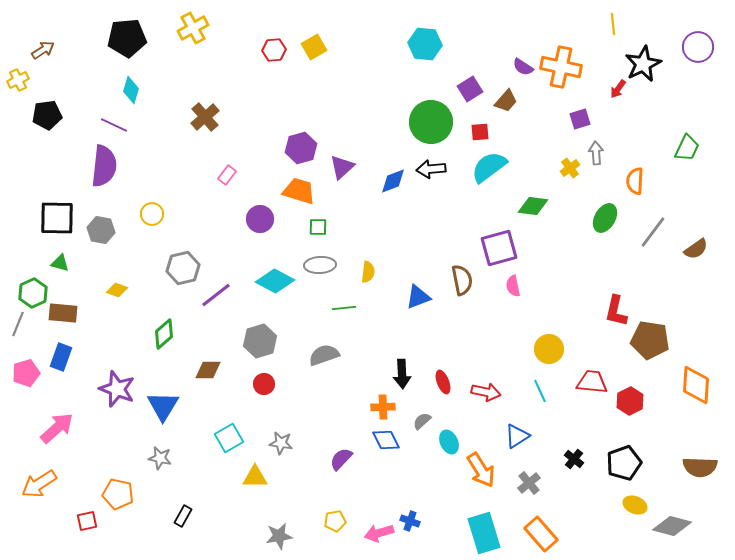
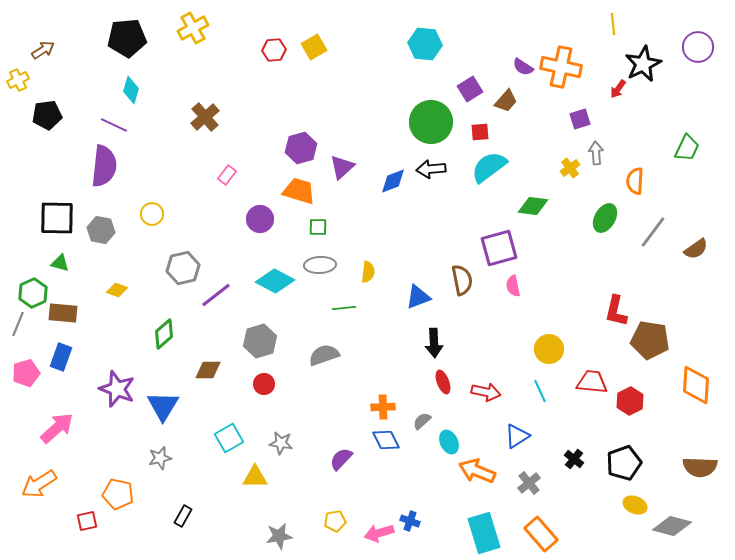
black arrow at (402, 374): moved 32 px right, 31 px up
gray star at (160, 458): rotated 25 degrees counterclockwise
orange arrow at (481, 470): moved 4 px left, 1 px down; rotated 144 degrees clockwise
